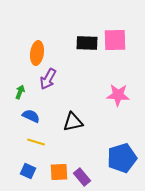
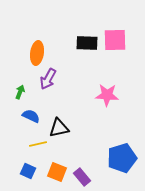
pink star: moved 11 px left
black triangle: moved 14 px left, 6 px down
yellow line: moved 2 px right, 2 px down; rotated 30 degrees counterclockwise
orange square: moved 2 px left; rotated 24 degrees clockwise
